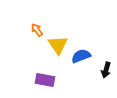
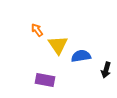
blue semicircle: rotated 12 degrees clockwise
